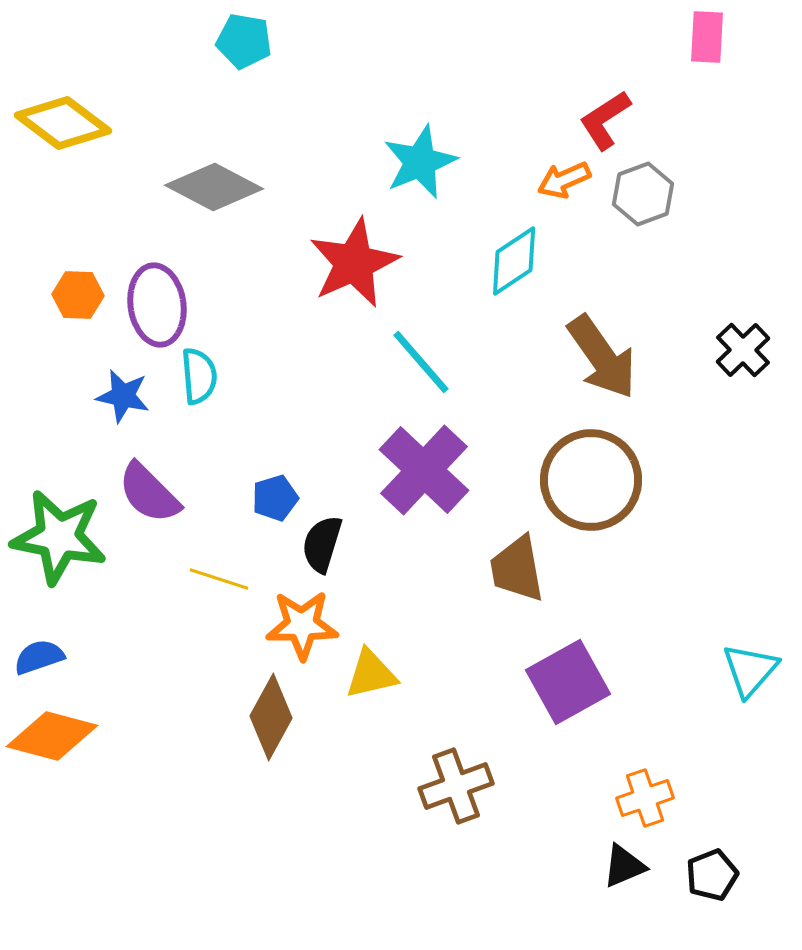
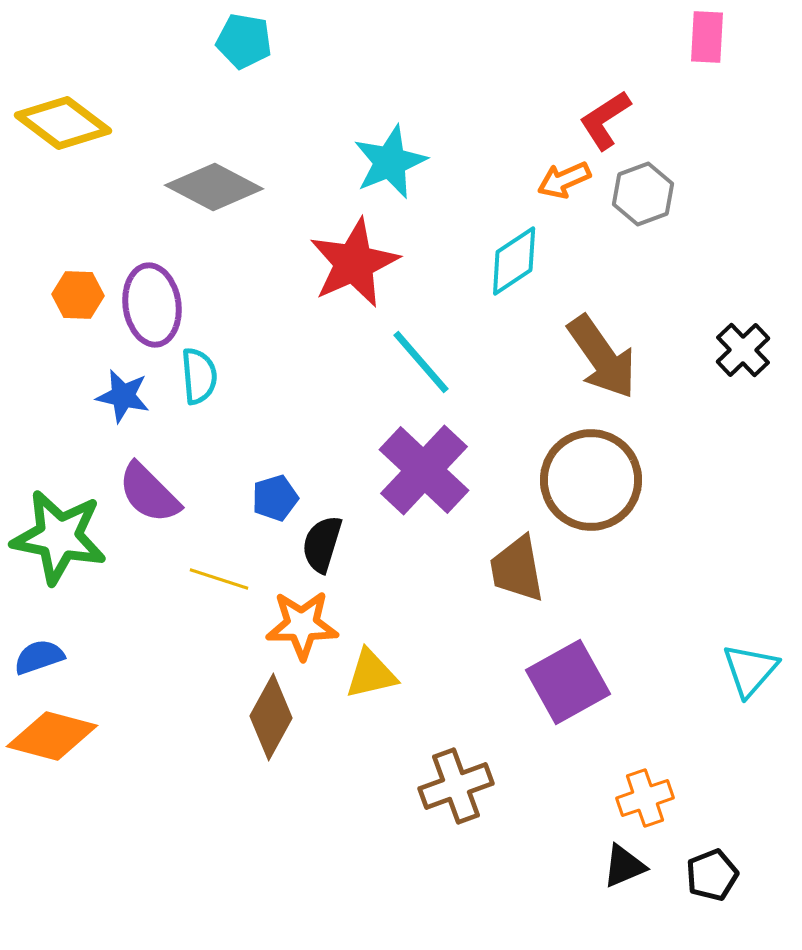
cyan star: moved 30 px left
purple ellipse: moved 5 px left
